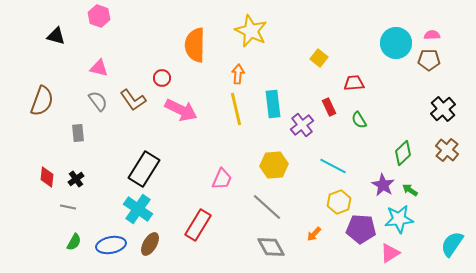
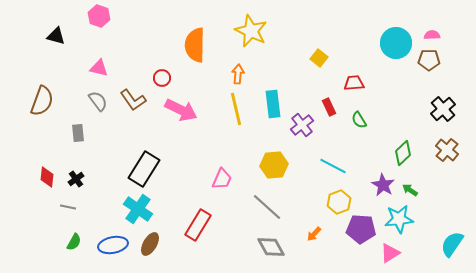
blue ellipse at (111, 245): moved 2 px right
